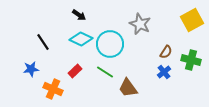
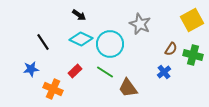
brown semicircle: moved 5 px right, 3 px up
green cross: moved 2 px right, 5 px up
